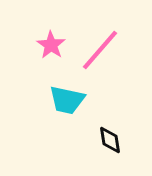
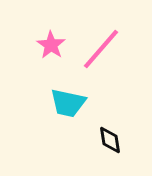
pink line: moved 1 px right, 1 px up
cyan trapezoid: moved 1 px right, 3 px down
